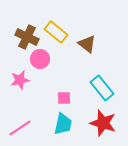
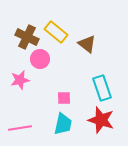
cyan rectangle: rotated 20 degrees clockwise
red star: moved 2 px left, 3 px up
pink line: rotated 25 degrees clockwise
